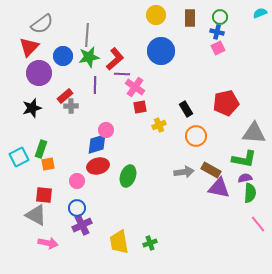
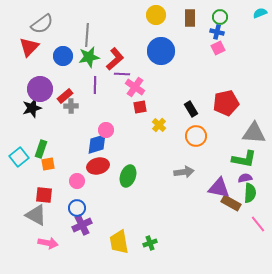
purple circle at (39, 73): moved 1 px right, 16 px down
black rectangle at (186, 109): moved 5 px right
yellow cross at (159, 125): rotated 24 degrees counterclockwise
cyan square at (19, 157): rotated 12 degrees counterclockwise
brown rectangle at (211, 170): moved 20 px right, 33 px down
